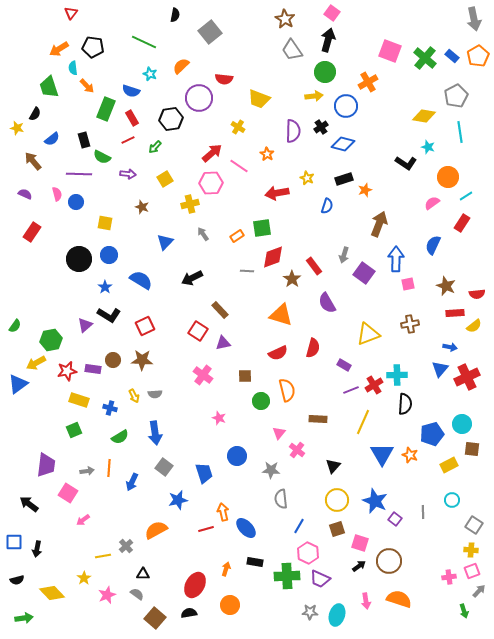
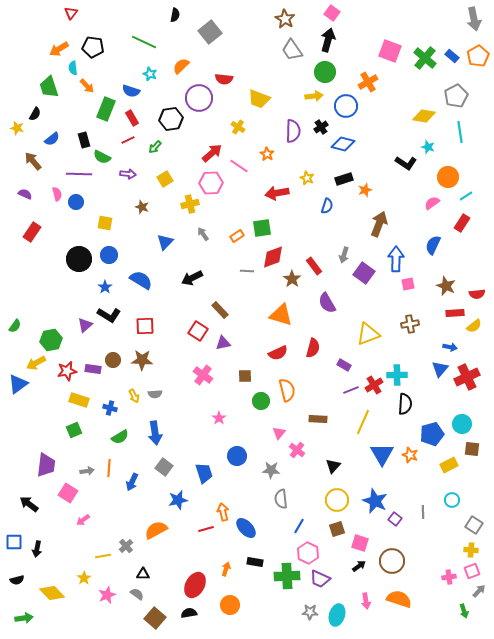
red square at (145, 326): rotated 24 degrees clockwise
pink star at (219, 418): rotated 16 degrees clockwise
brown circle at (389, 561): moved 3 px right
